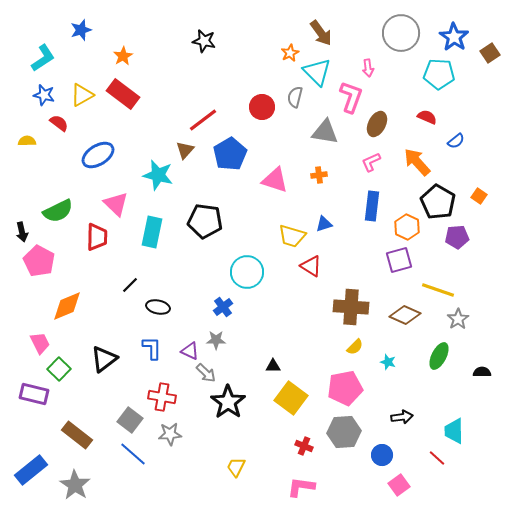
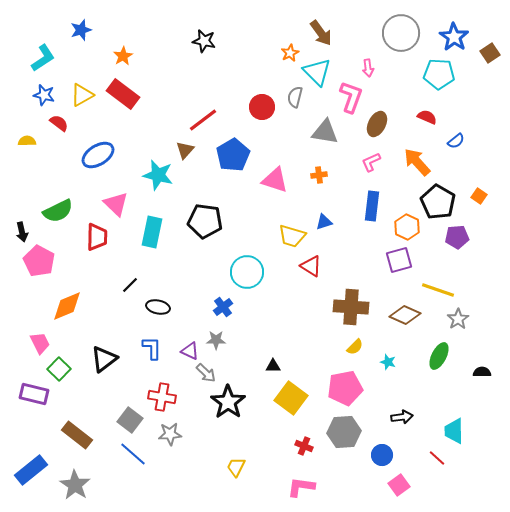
blue pentagon at (230, 154): moved 3 px right, 1 px down
blue triangle at (324, 224): moved 2 px up
